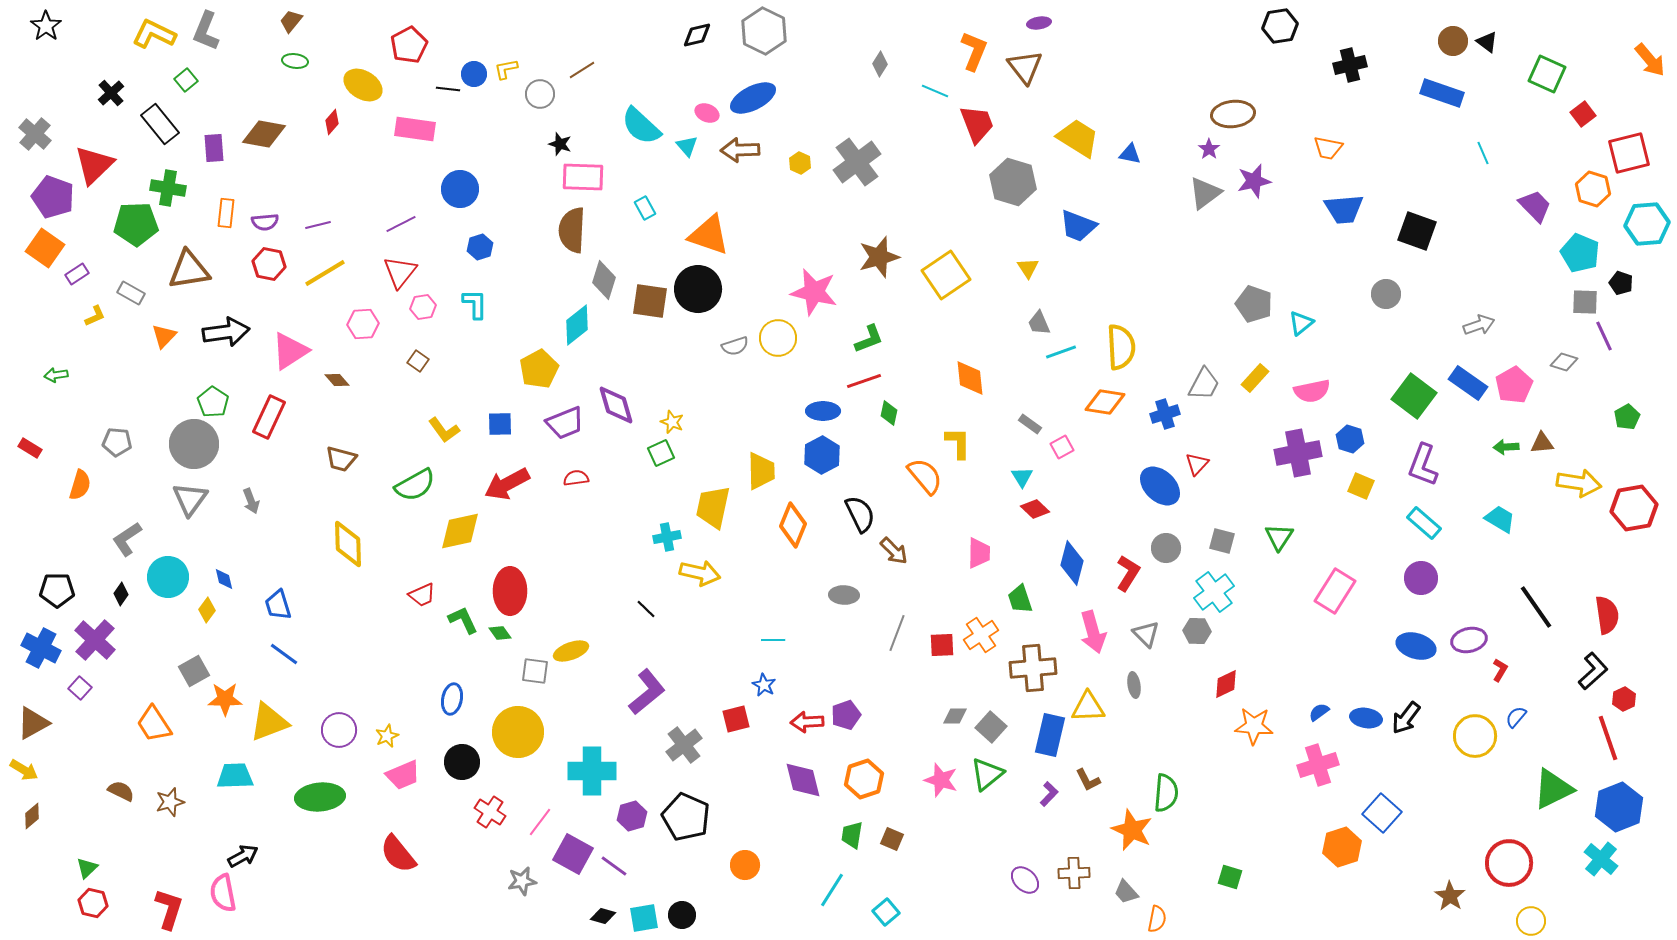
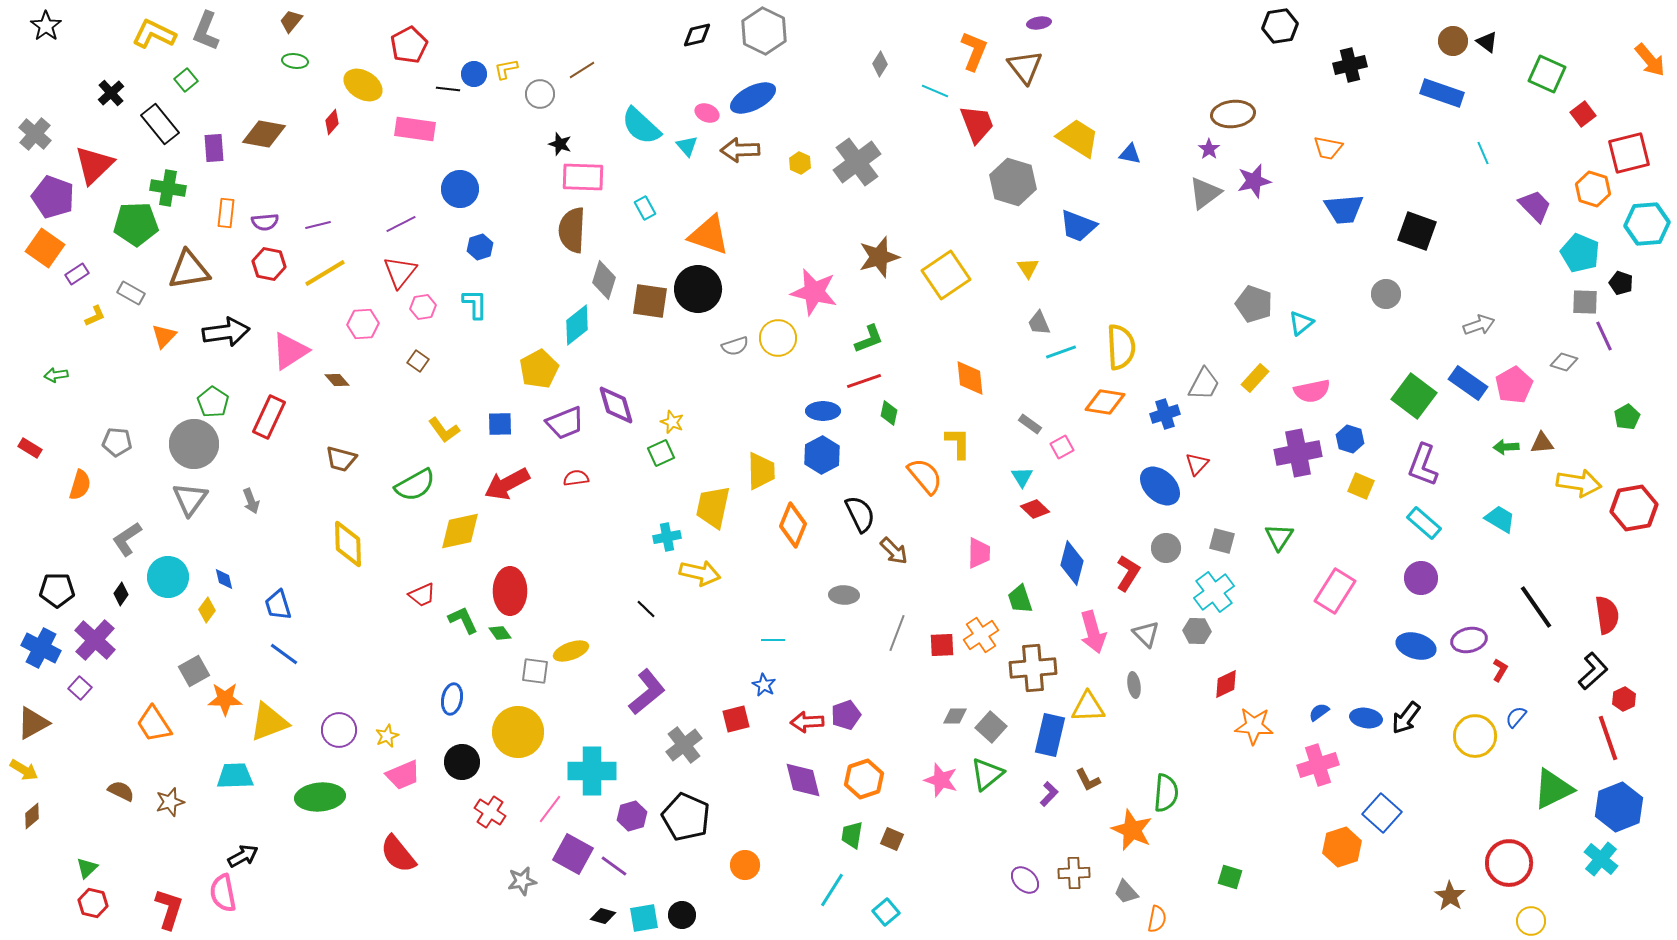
pink line at (540, 822): moved 10 px right, 13 px up
